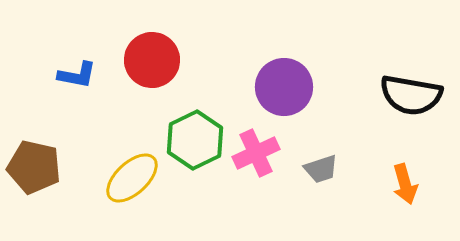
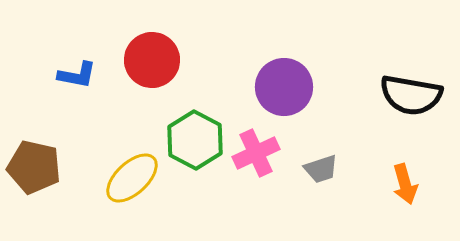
green hexagon: rotated 6 degrees counterclockwise
